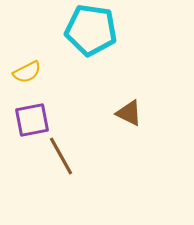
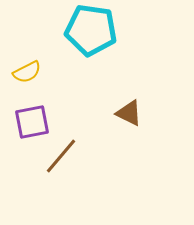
purple square: moved 2 px down
brown line: rotated 69 degrees clockwise
